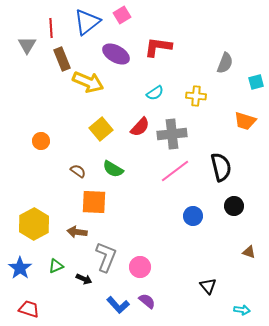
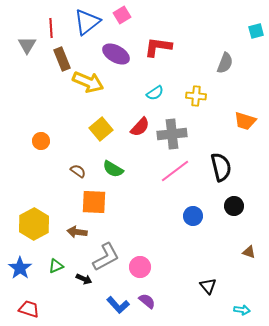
cyan square: moved 51 px up
gray L-shape: rotated 40 degrees clockwise
